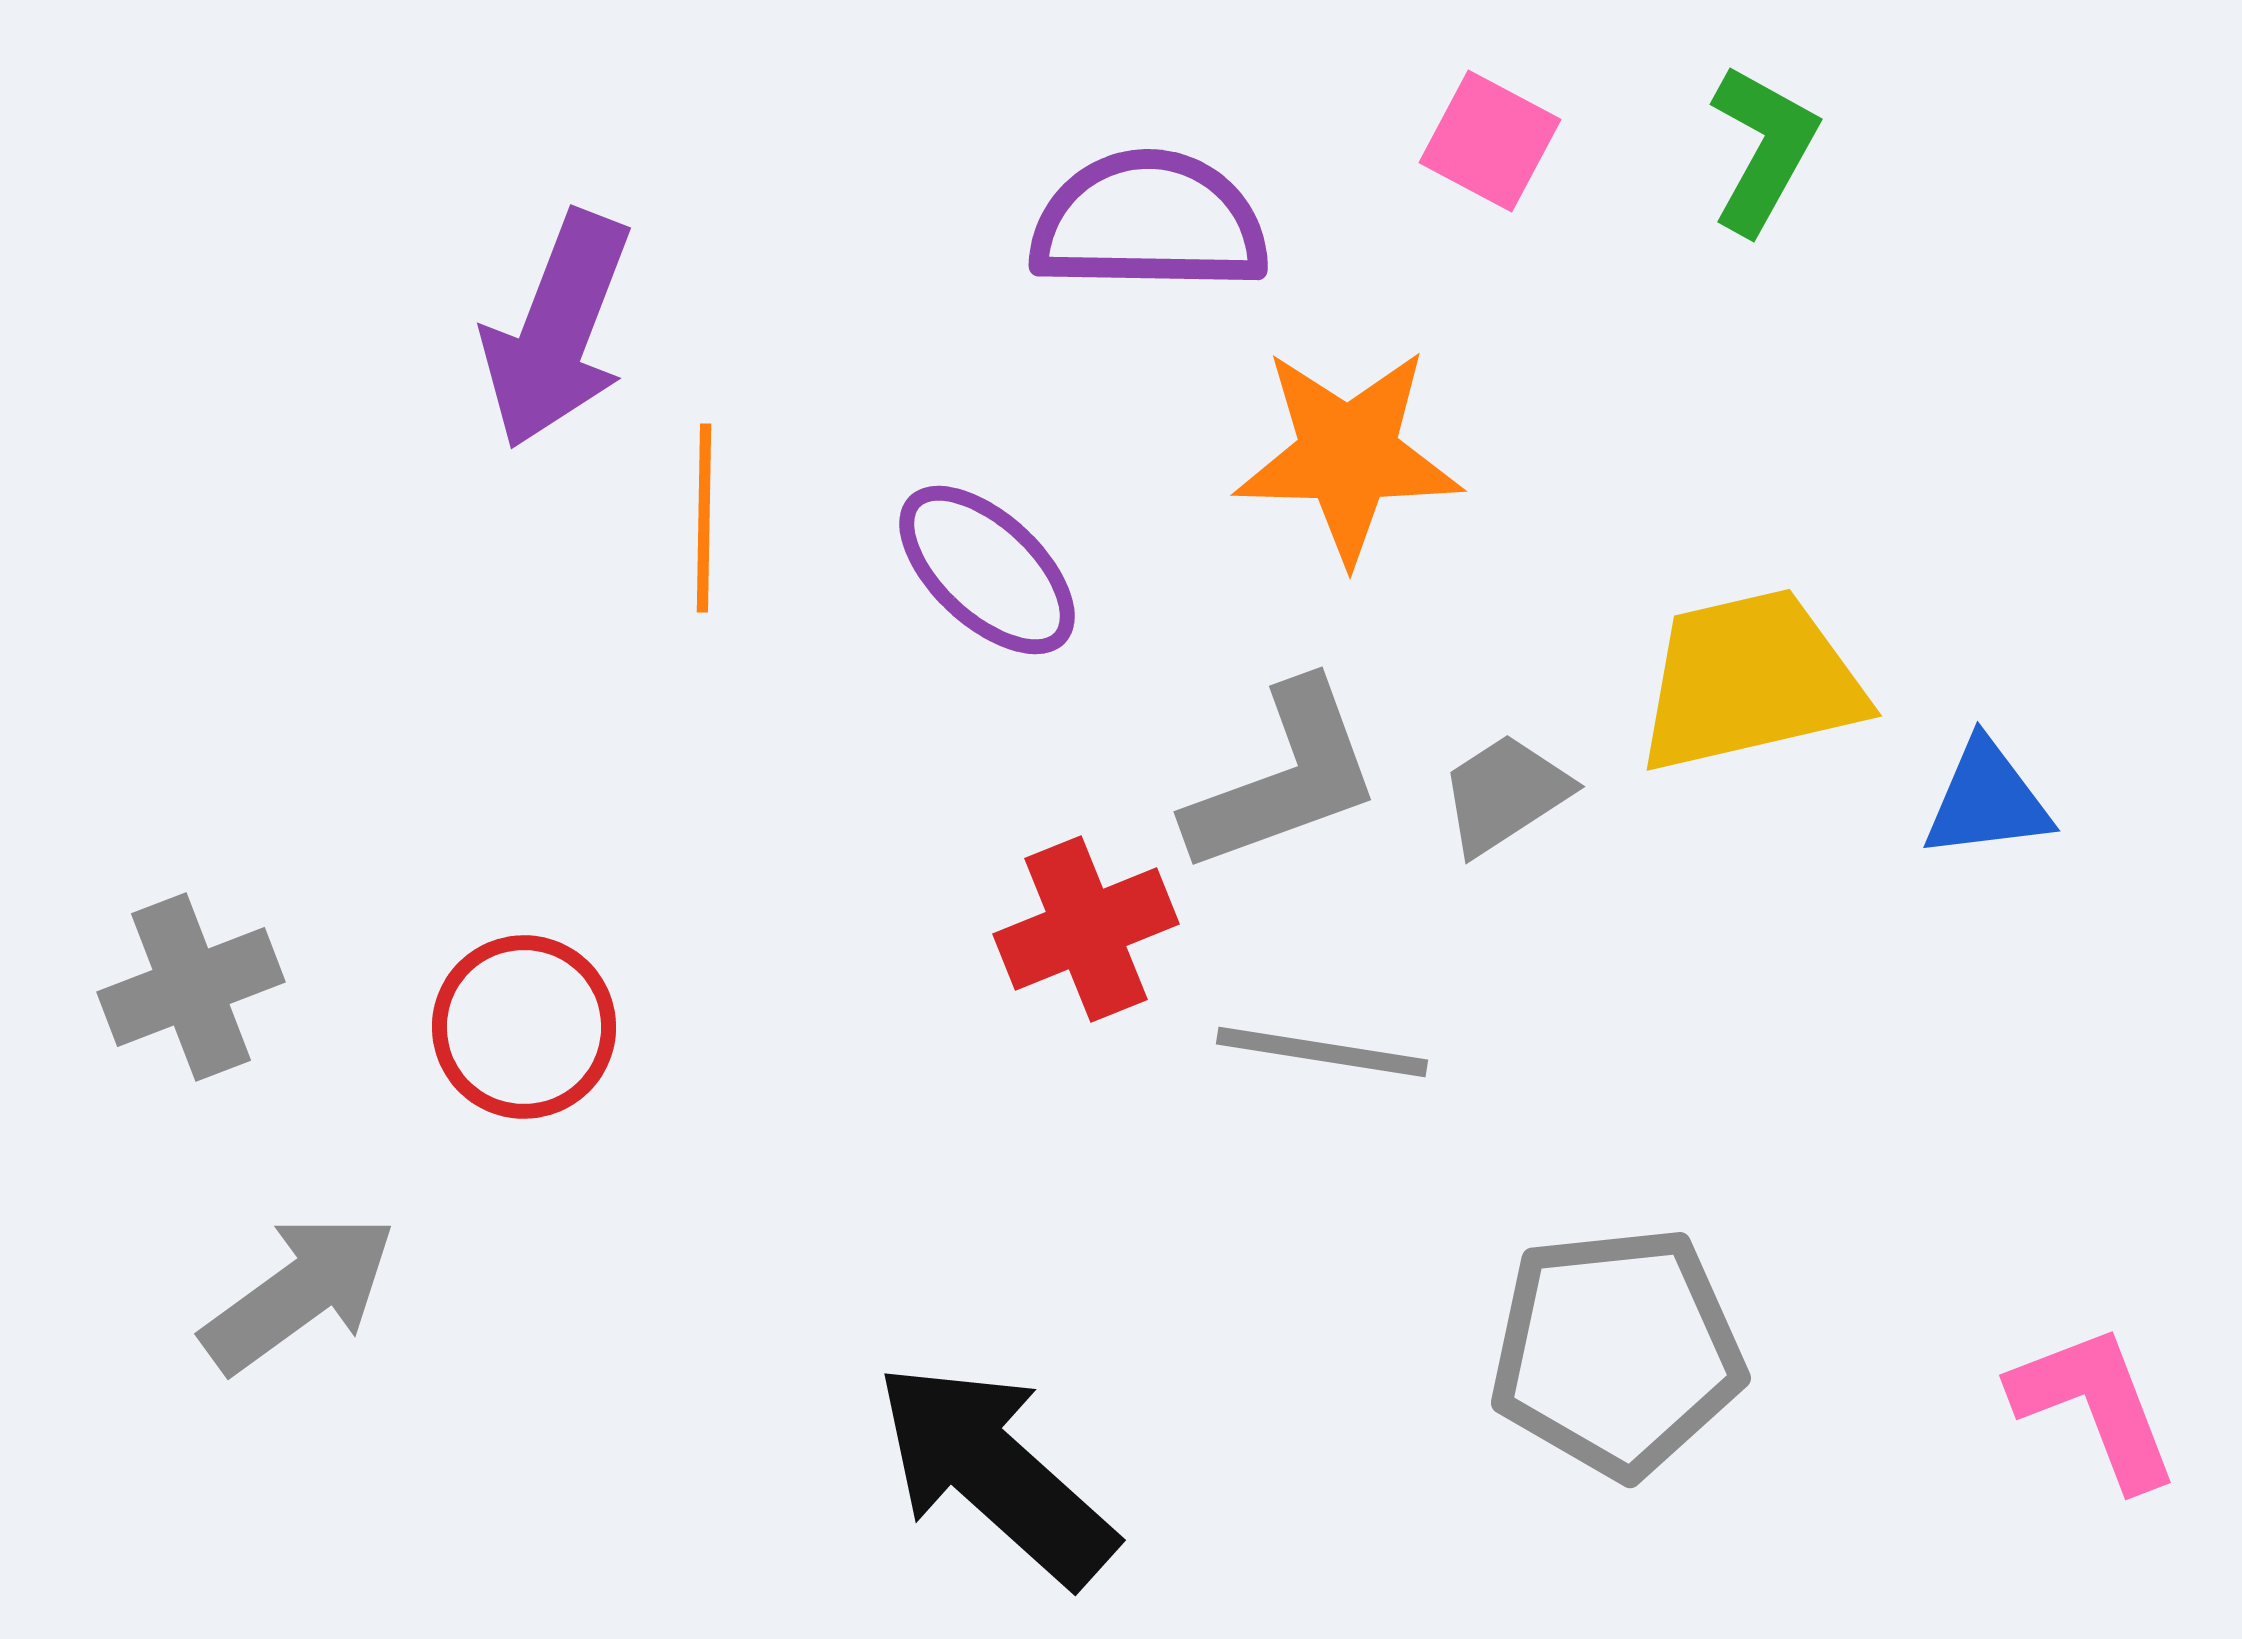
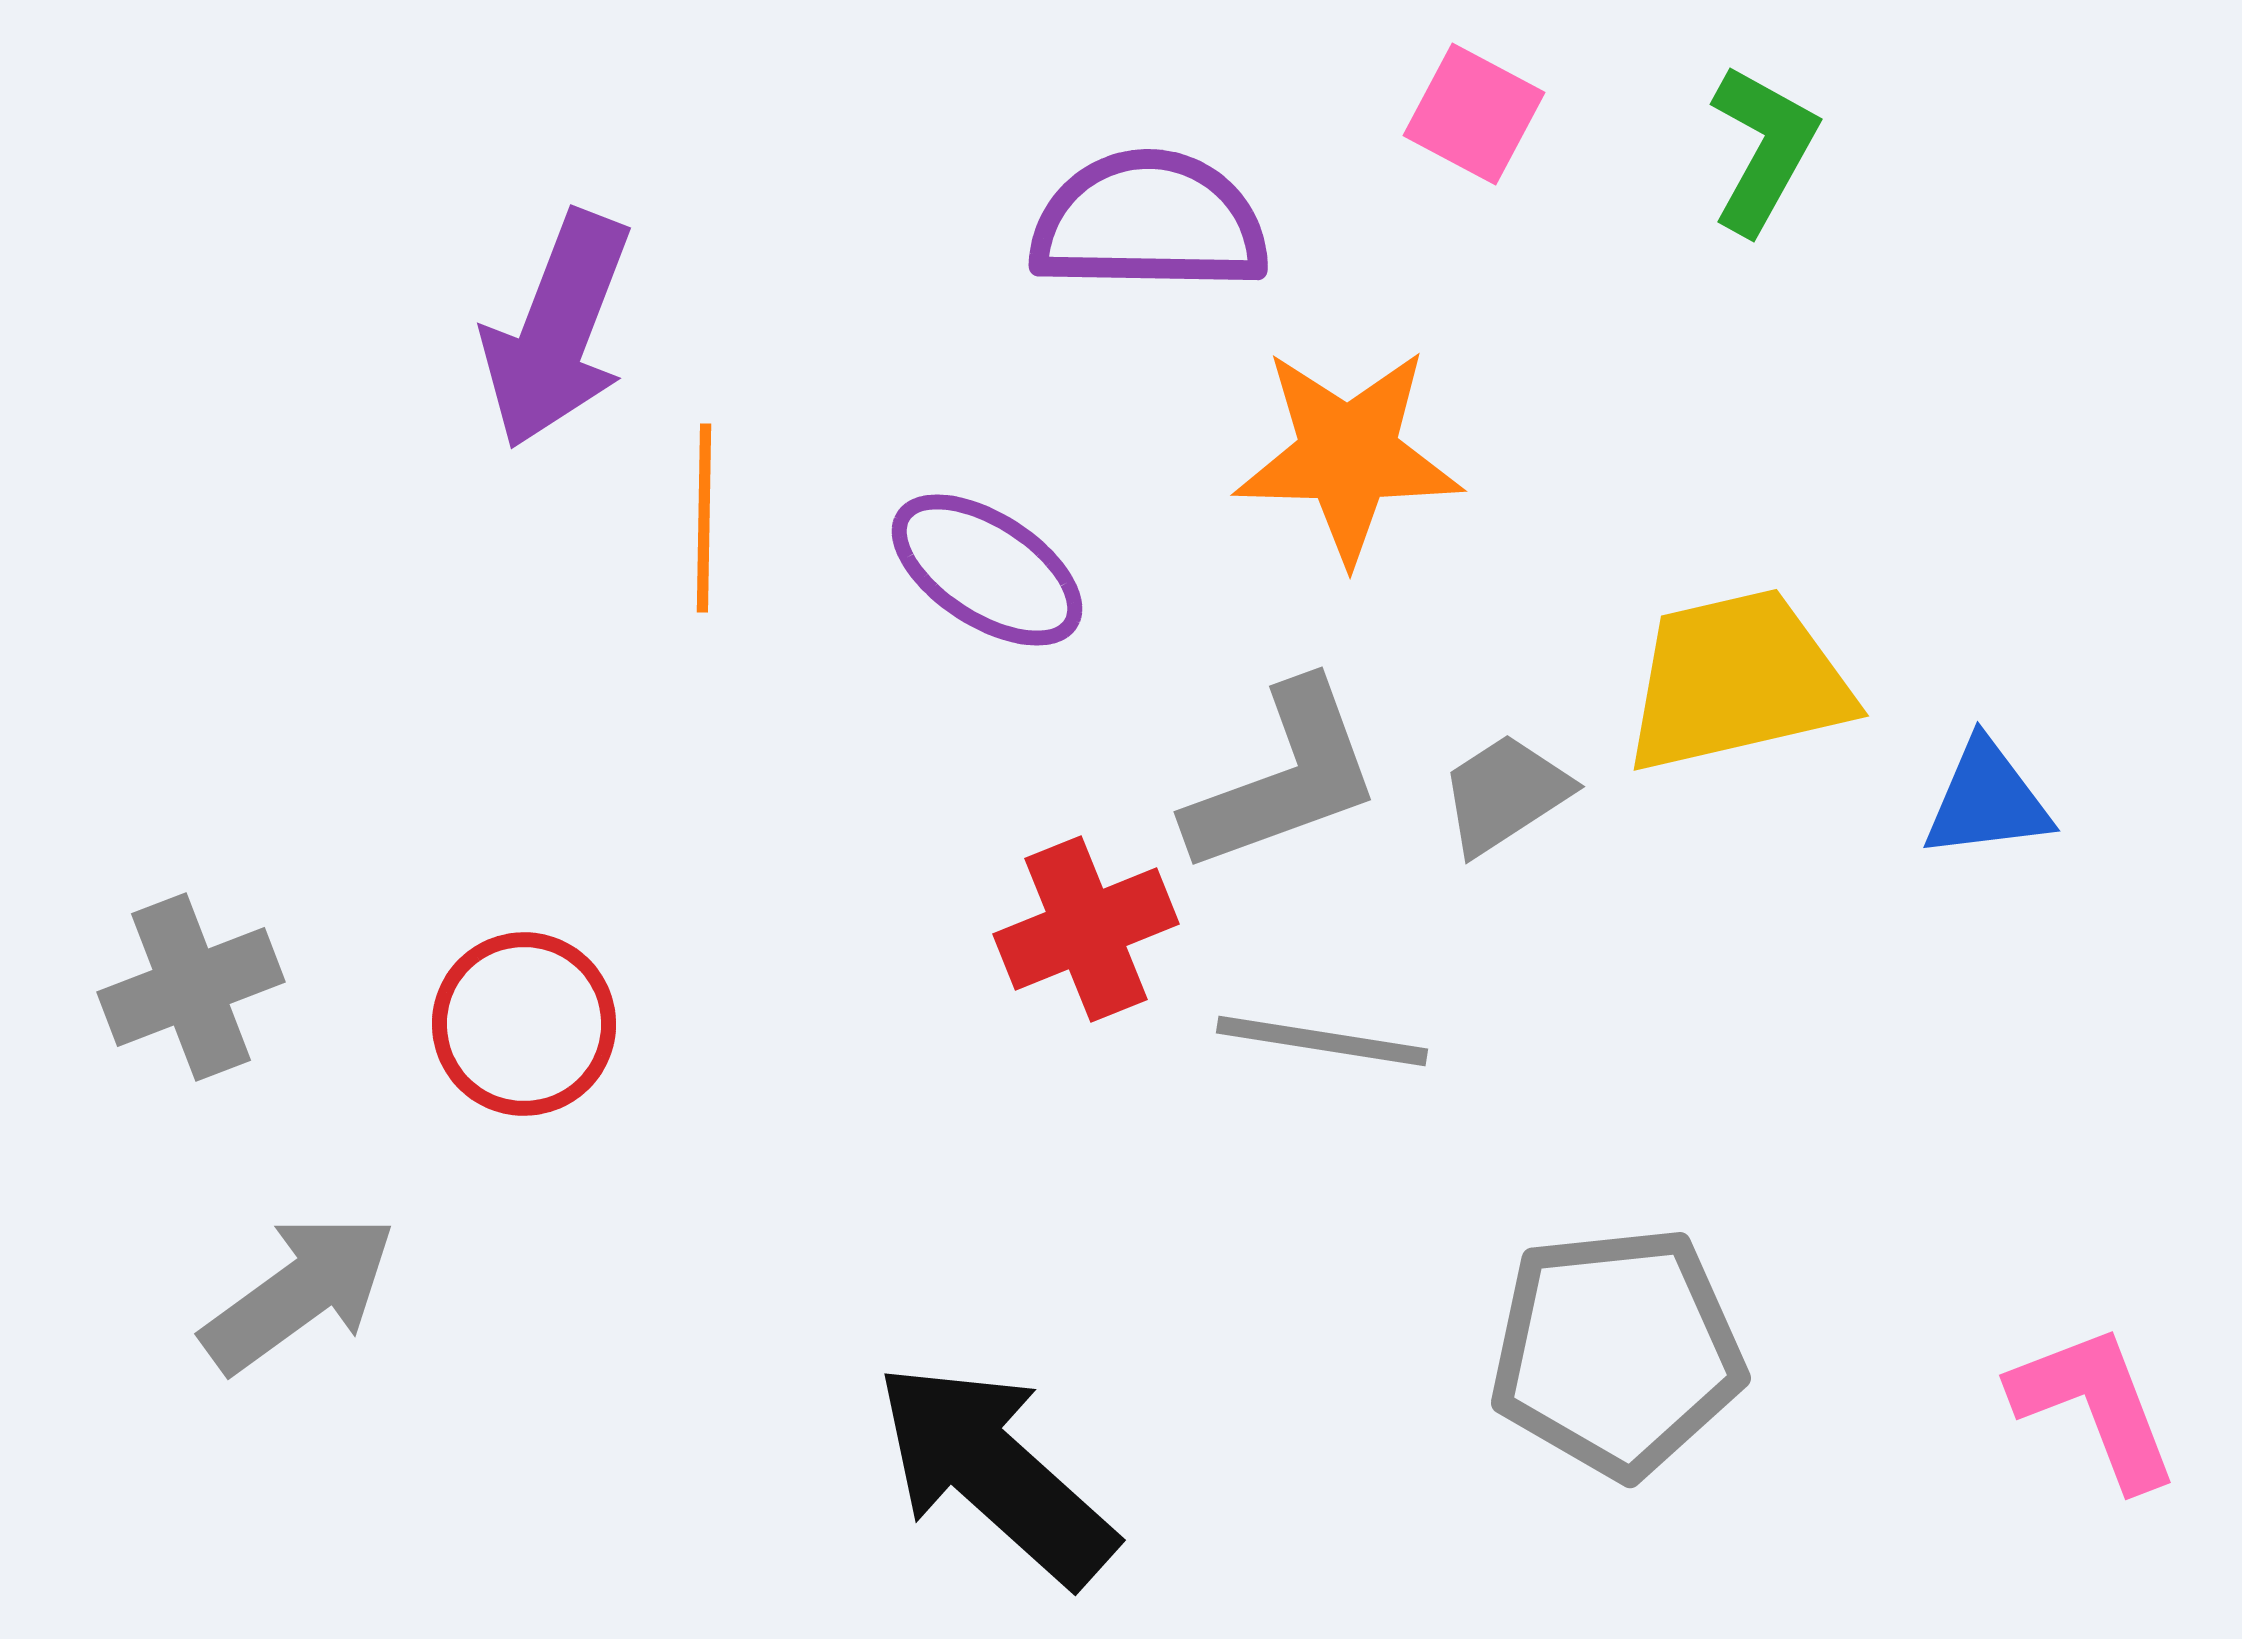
pink square: moved 16 px left, 27 px up
purple ellipse: rotated 10 degrees counterclockwise
yellow trapezoid: moved 13 px left
red circle: moved 3 px up
gray line: moved 11 px up
